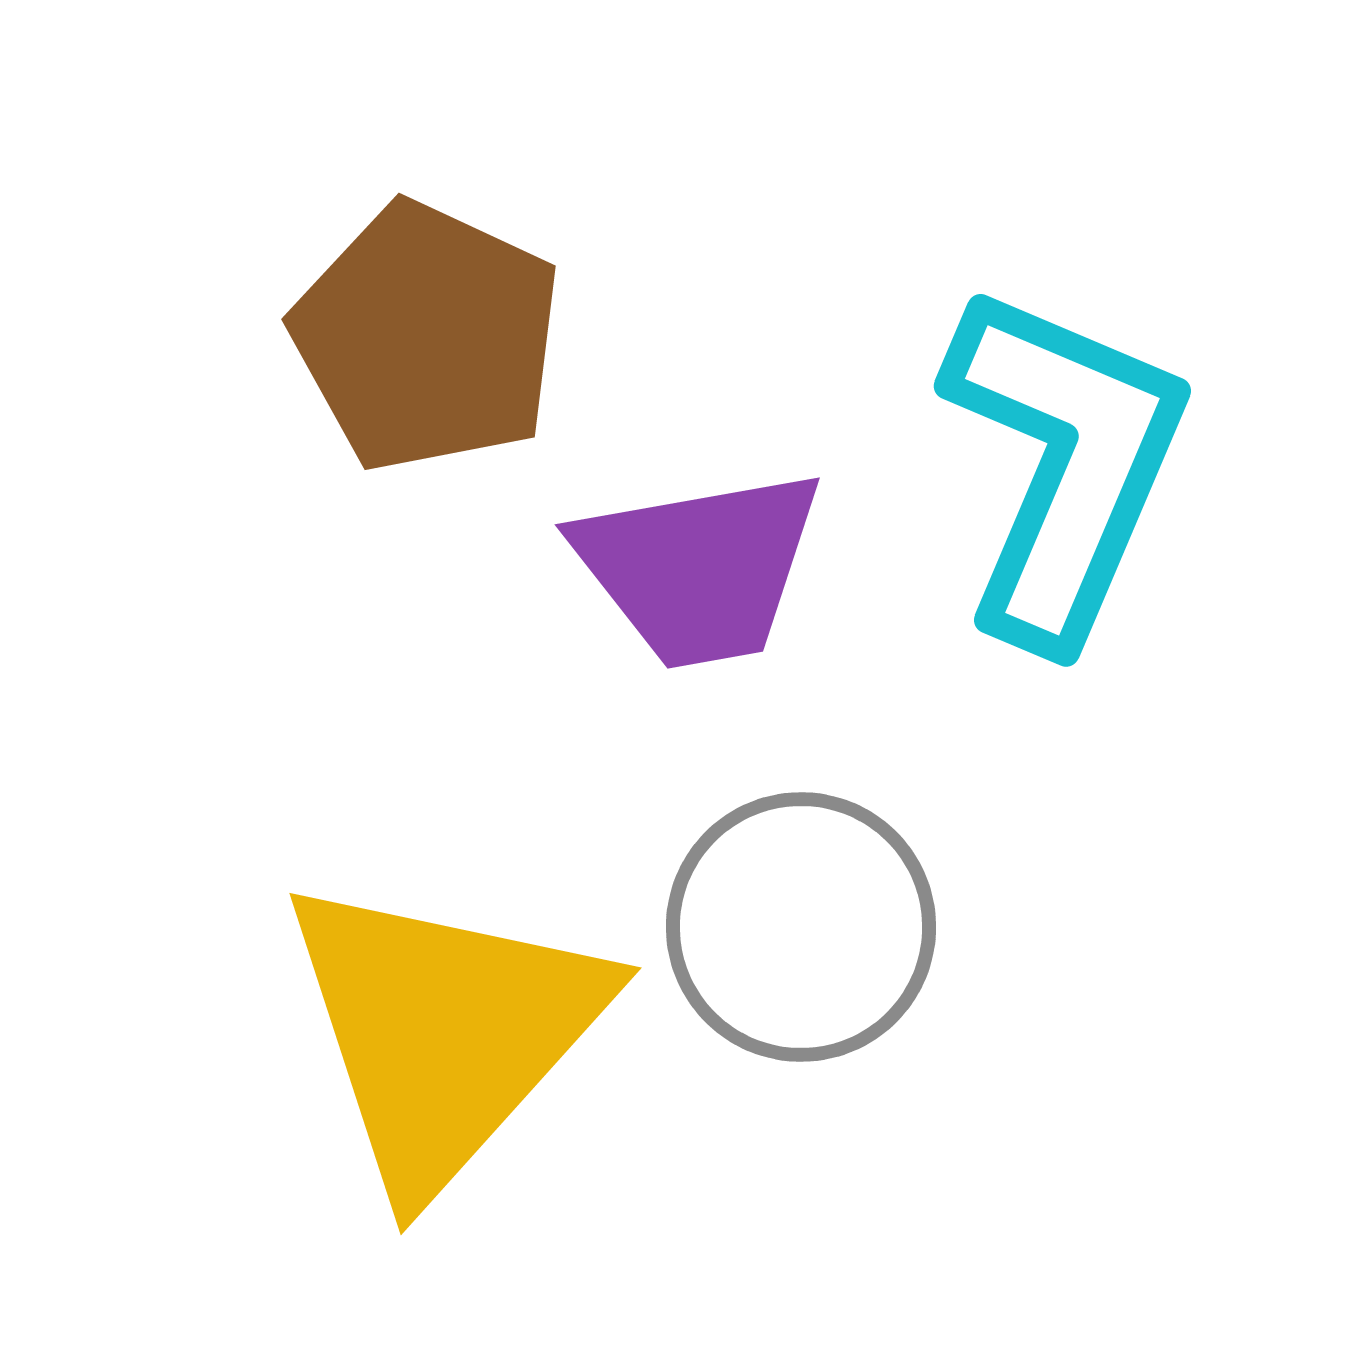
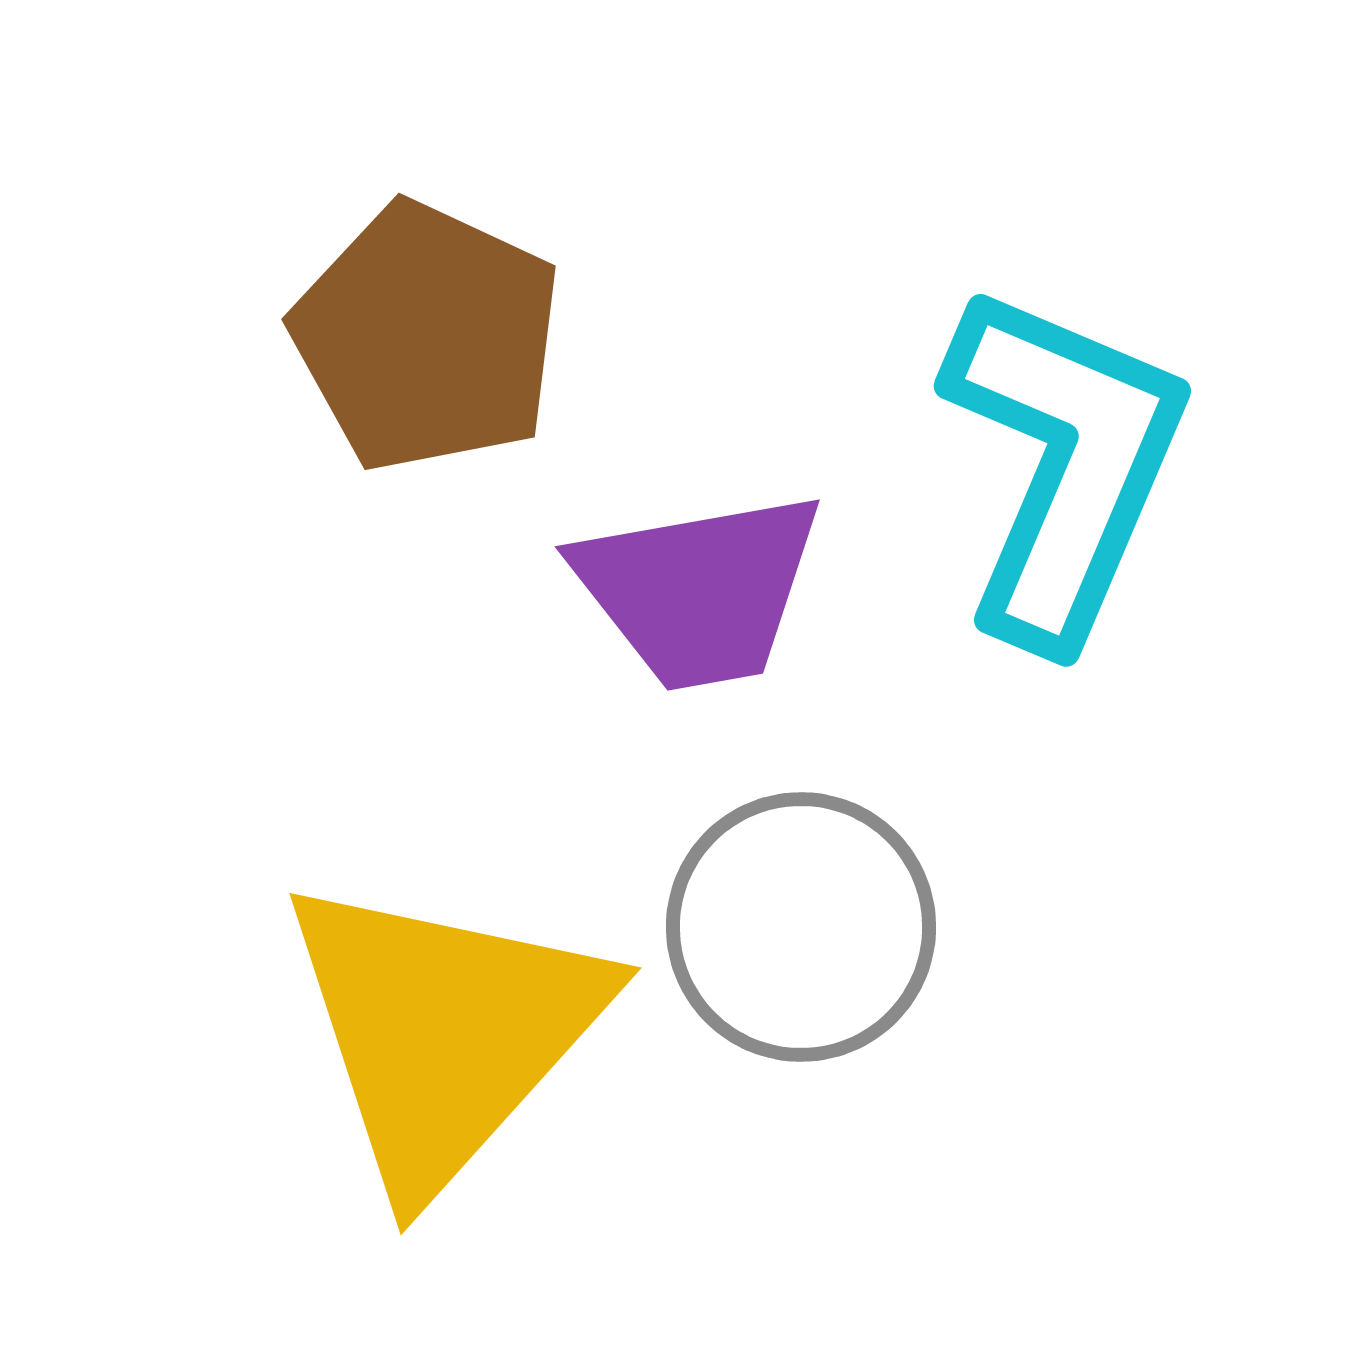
purple trapezoid: moved 22 px down
